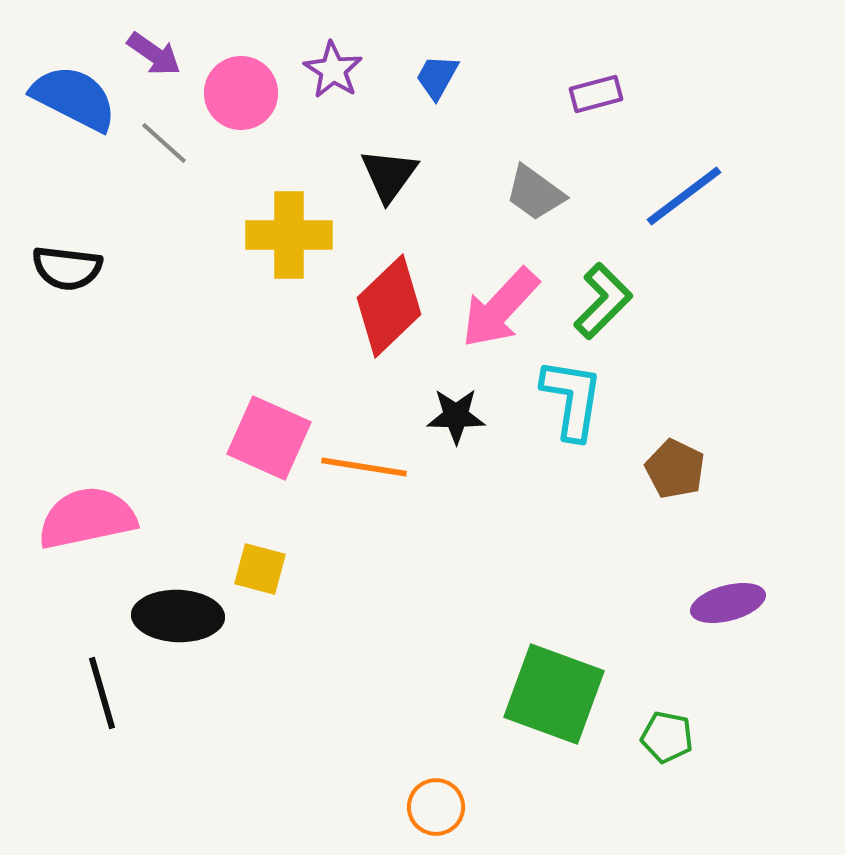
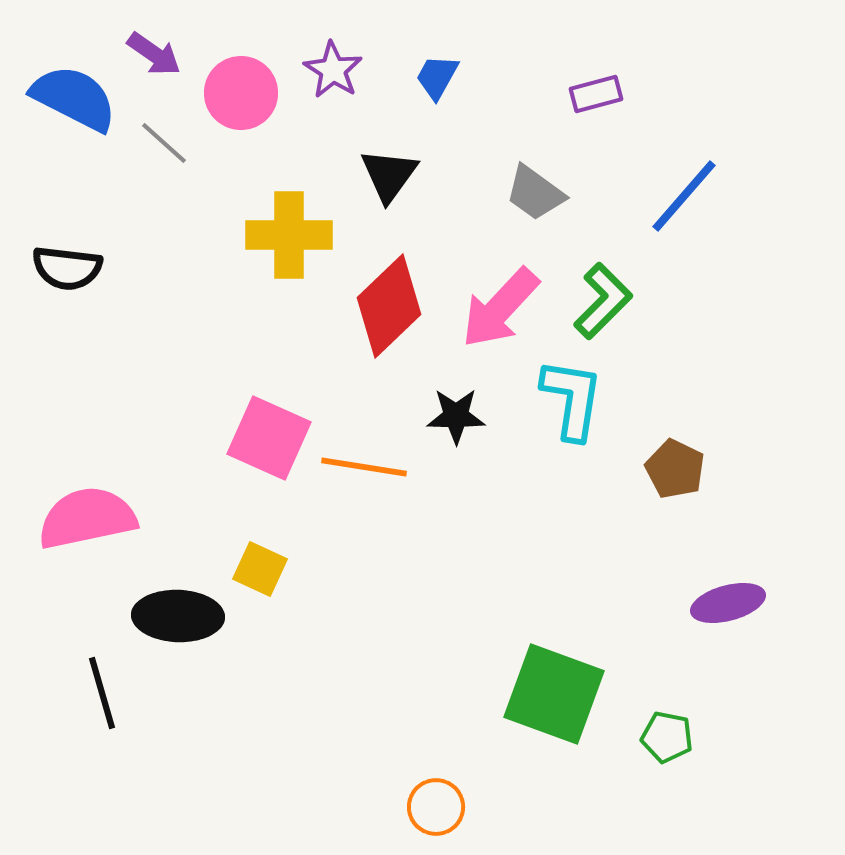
blue line: rotated 12 degrees counterclockwise
yellow square: rotated 10 degrees clockwise
